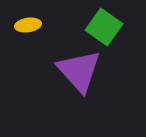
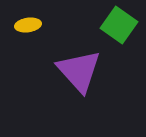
green square: moved 15 px right, 2 px up
